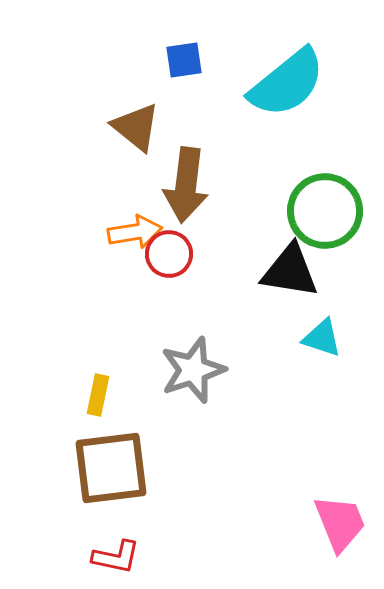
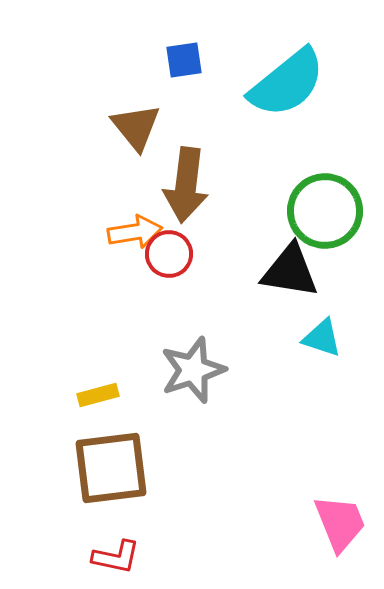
brown triangle: rotated 12 degrees clockwise
yellow rectangle: rotated 63 degrees clockwise
